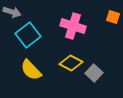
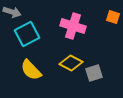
cyan square: moved 1 px left, 1 px up; rotated 10 degrees clockwise
gray square: rotated 30 degrees clockwise
